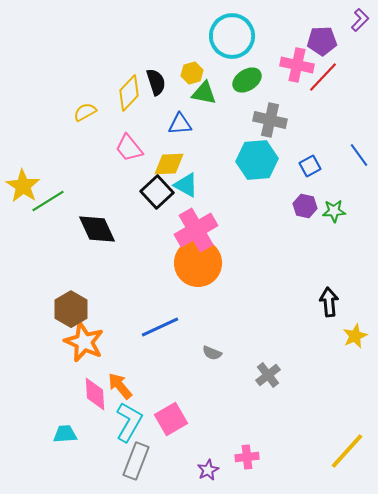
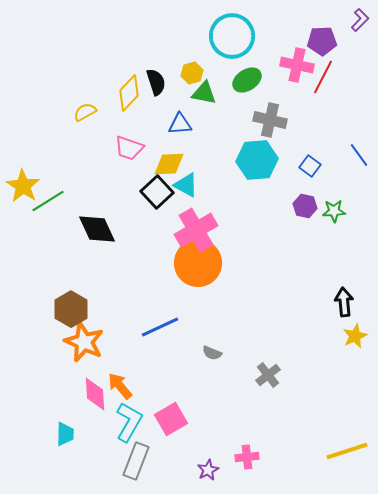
red line at (323, 77): rotated 16 degrees counterclockwise
pink trapezoid at (129, 148): rotated 32 degrees counterclockwise
blue square at (310, 166): rotated 25 degrees counterclockwise
black arrow at (329, 302): moved 15 px right
cyan trapezoid at (65, 434): rotated 95 degrees clockwise
yellow line at (347, 451): rotated 30 degrees clockwise
